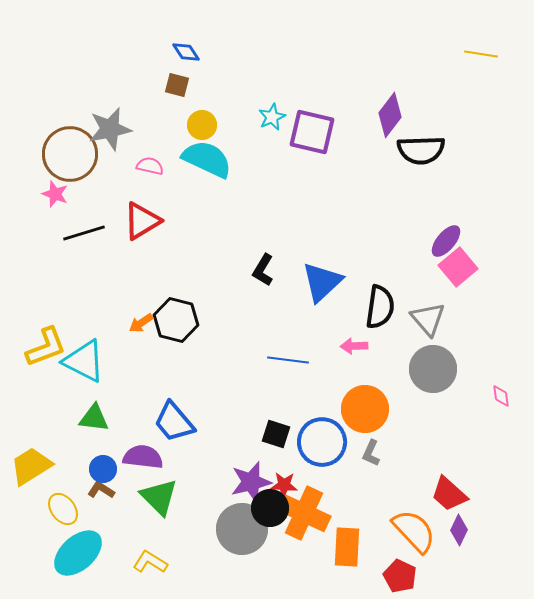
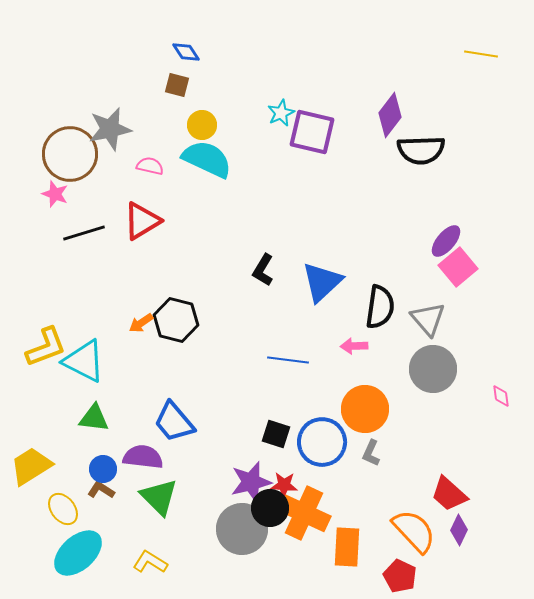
cyan star at (272, 117): moved 9 px right, 4 px up
